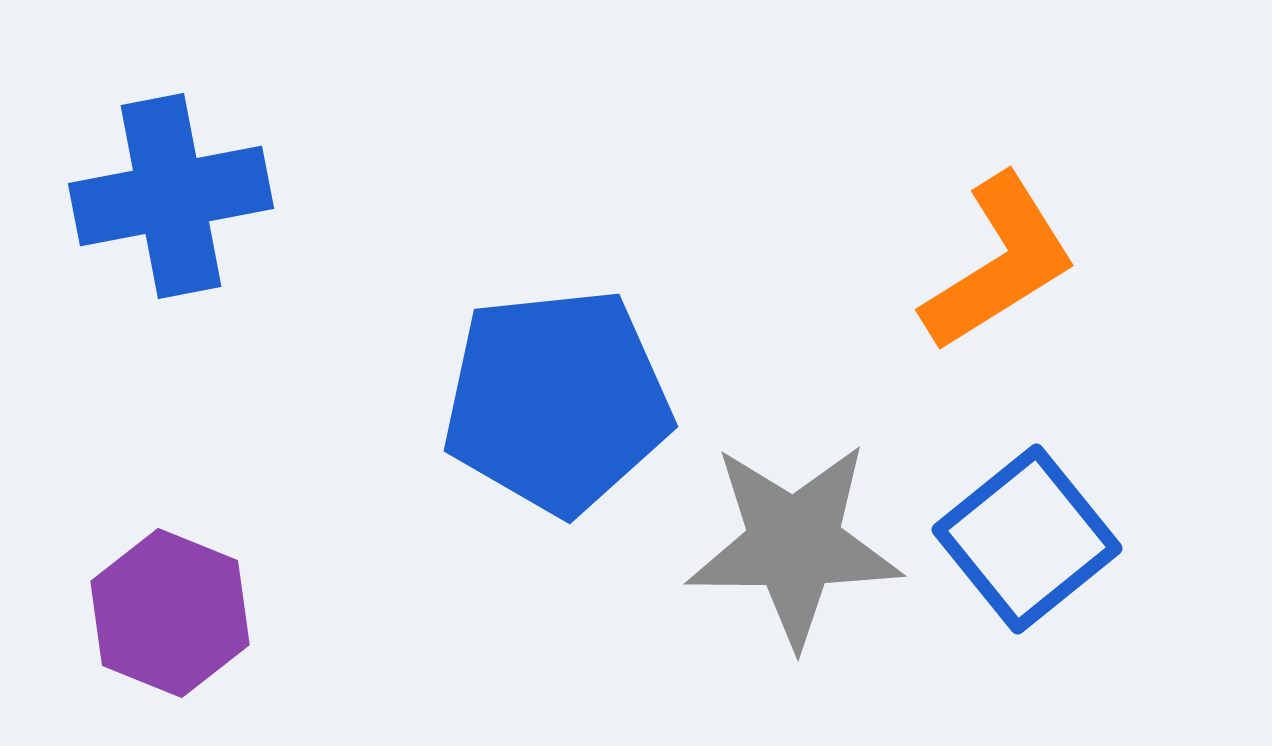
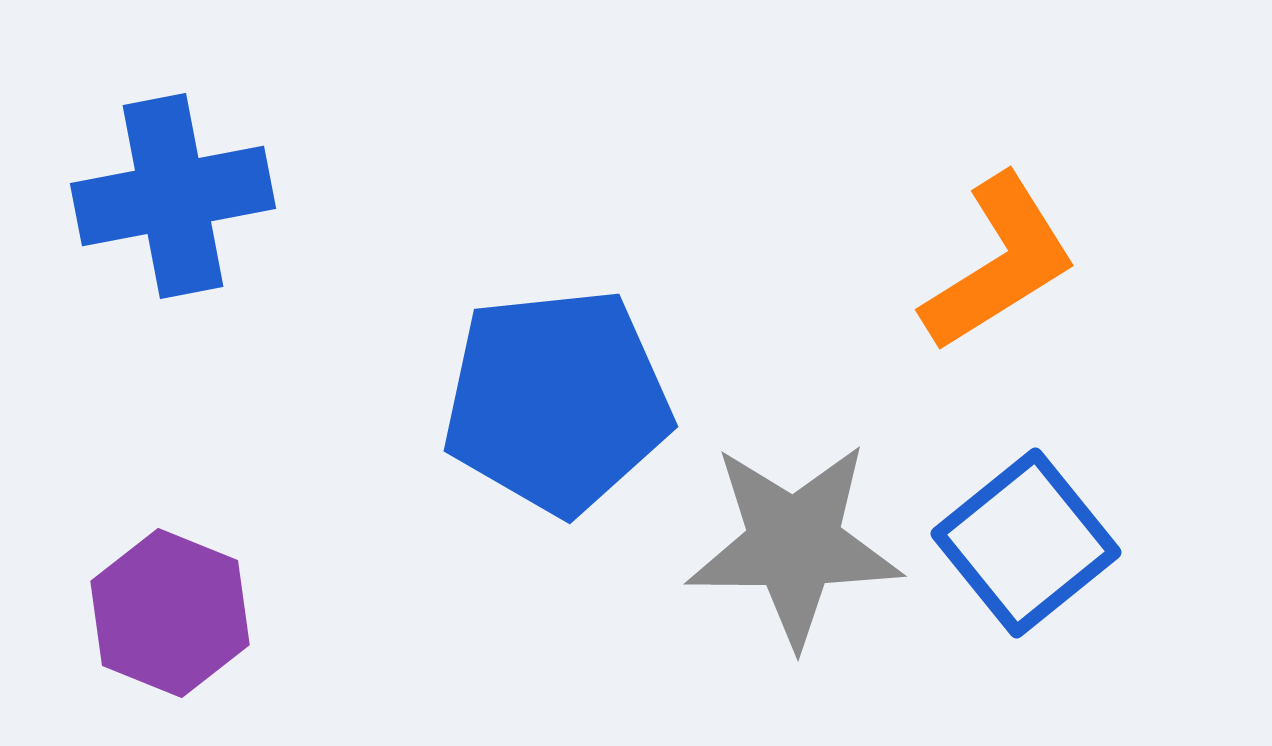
blue cross: moved 2 px right
blue square: moved 1 px left, 4 px down
